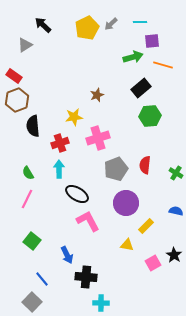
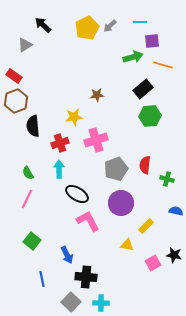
gray arrow: moved 1 px left, 2 px down
black rectangle: moved 2 px right, 1 px down
brown star: rotated 16 degrees clockwise
brown hexagon: moved 1 px left, 1 px down
pink cross: moved 2 px left, 2 px down
green cross: moved 9 px left, 6 px down; rotated 16 degrees counterclockwise
purple circle: moved 5 px left
black star: rotated 21 degrees counterclockwise
blue line: rotated 28 degrees clockwise
gray square: moved 39 px right
